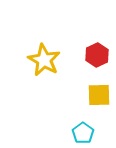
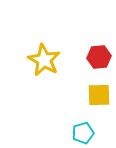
red hexagon: moved 2 px right, 2 px down; rotated 20 degrees clockwise
cyan pentagon: rotated 20 degrees clockwise
